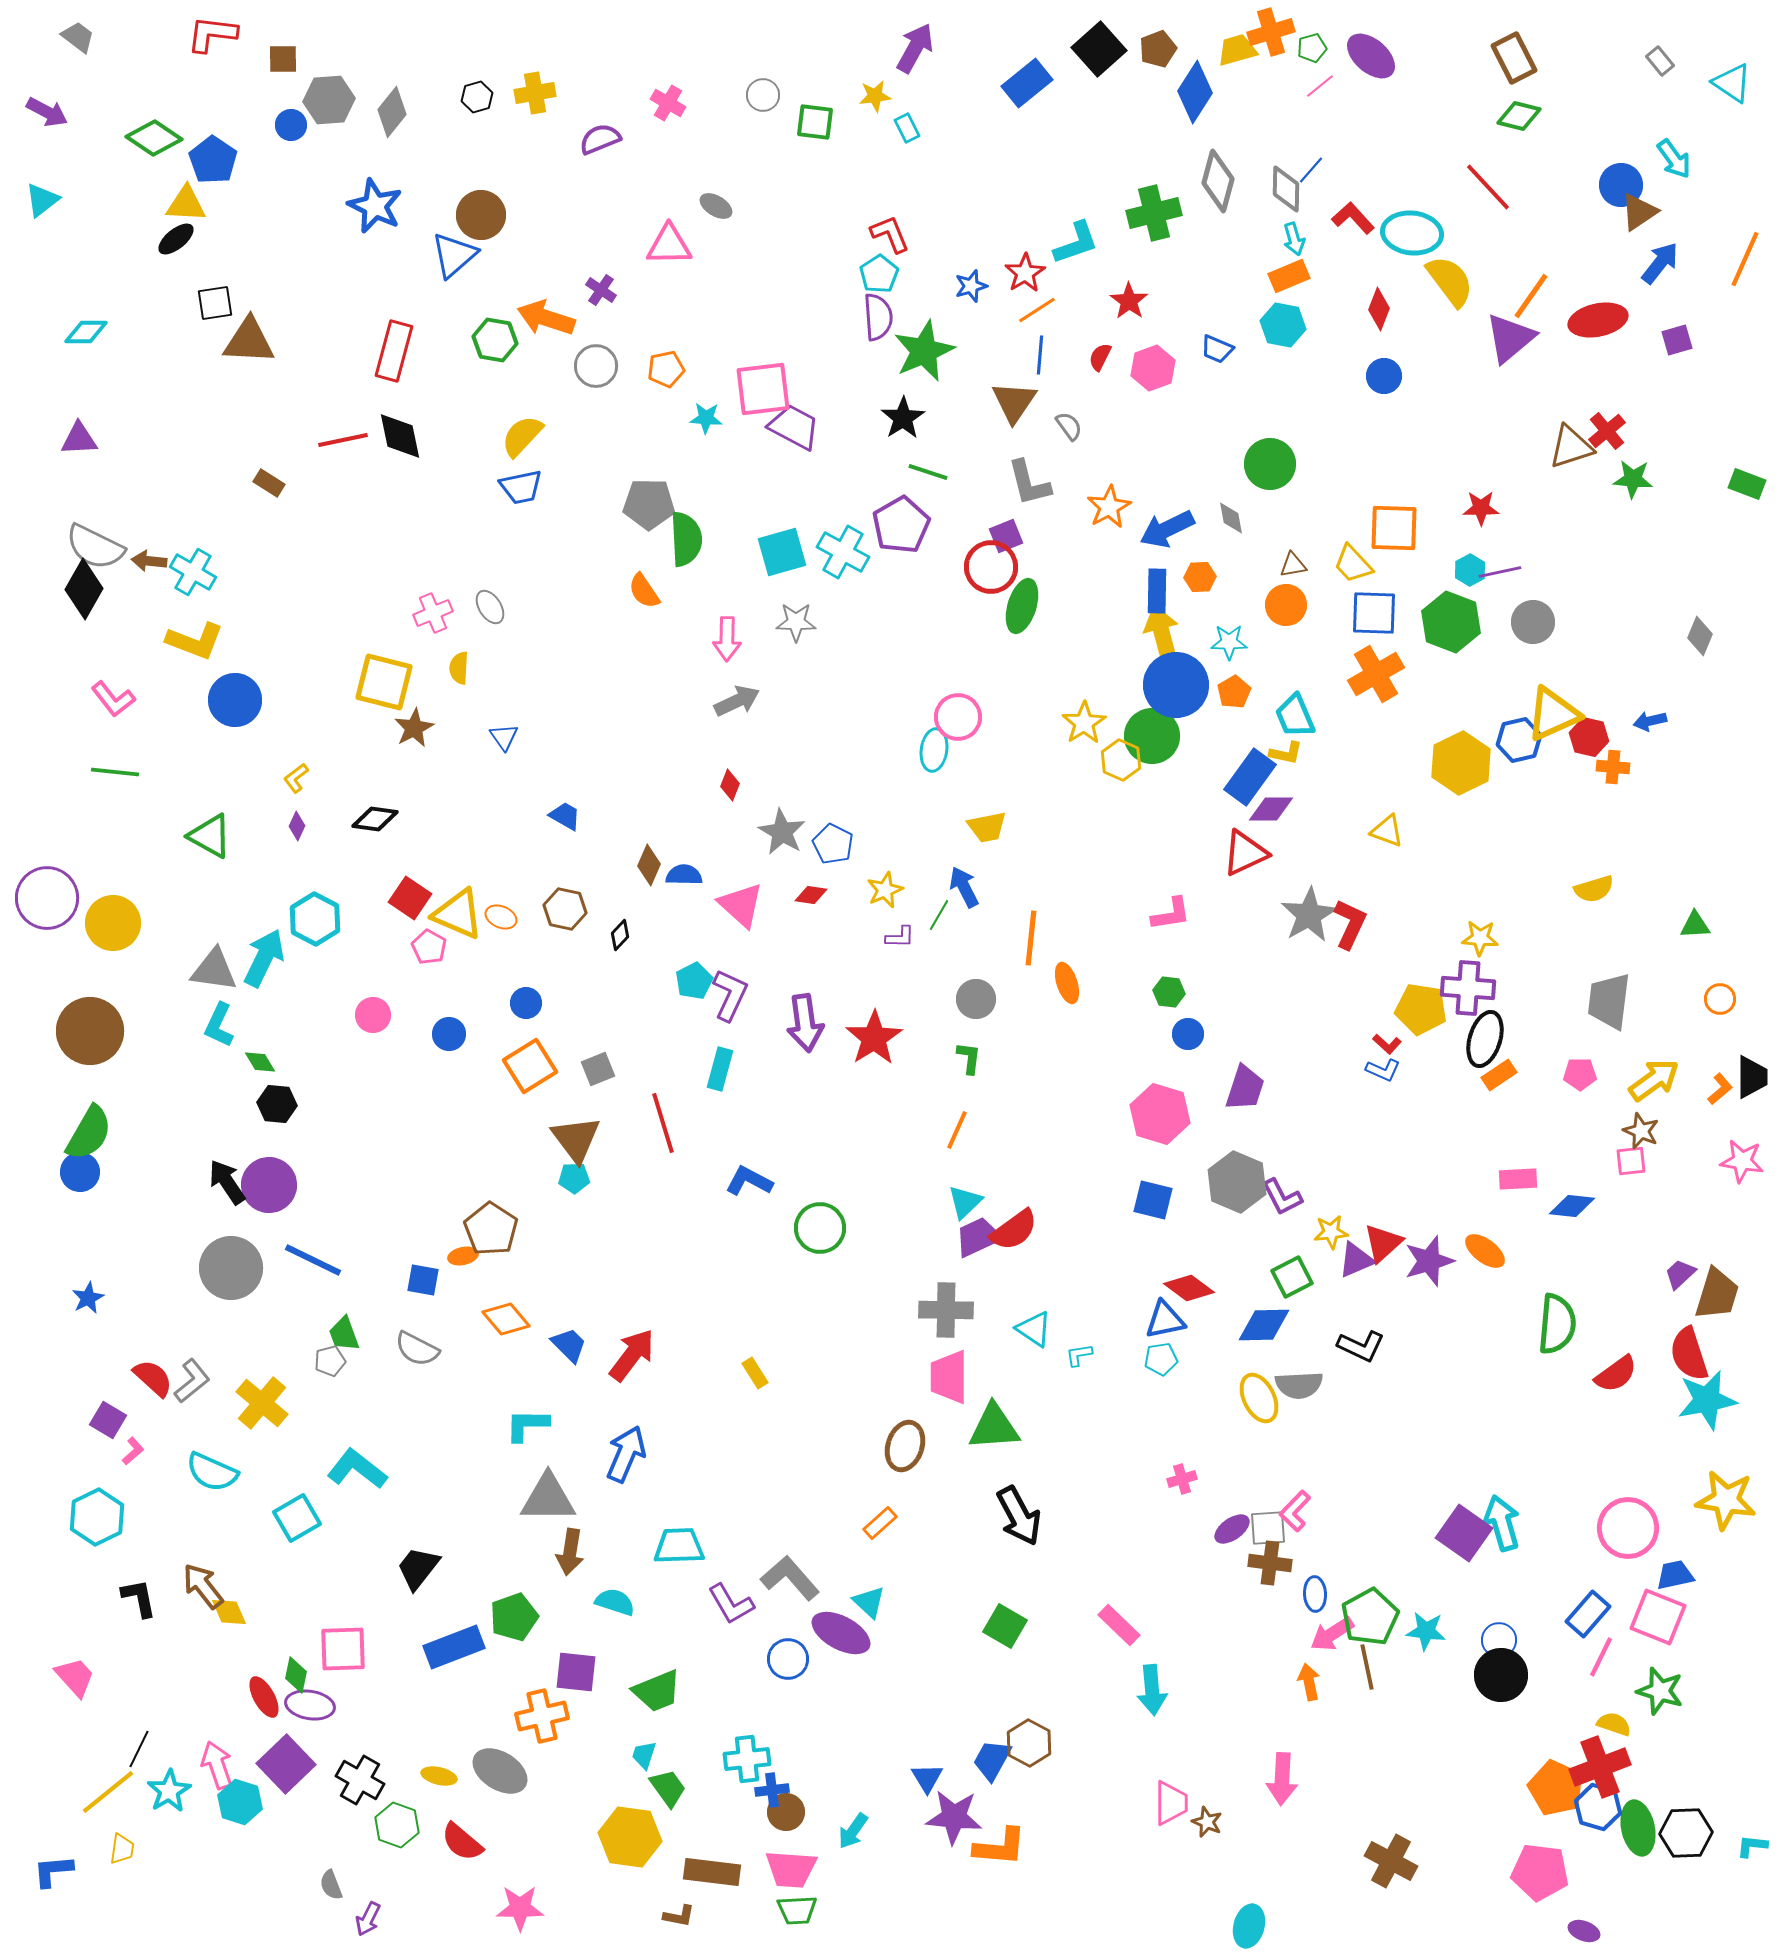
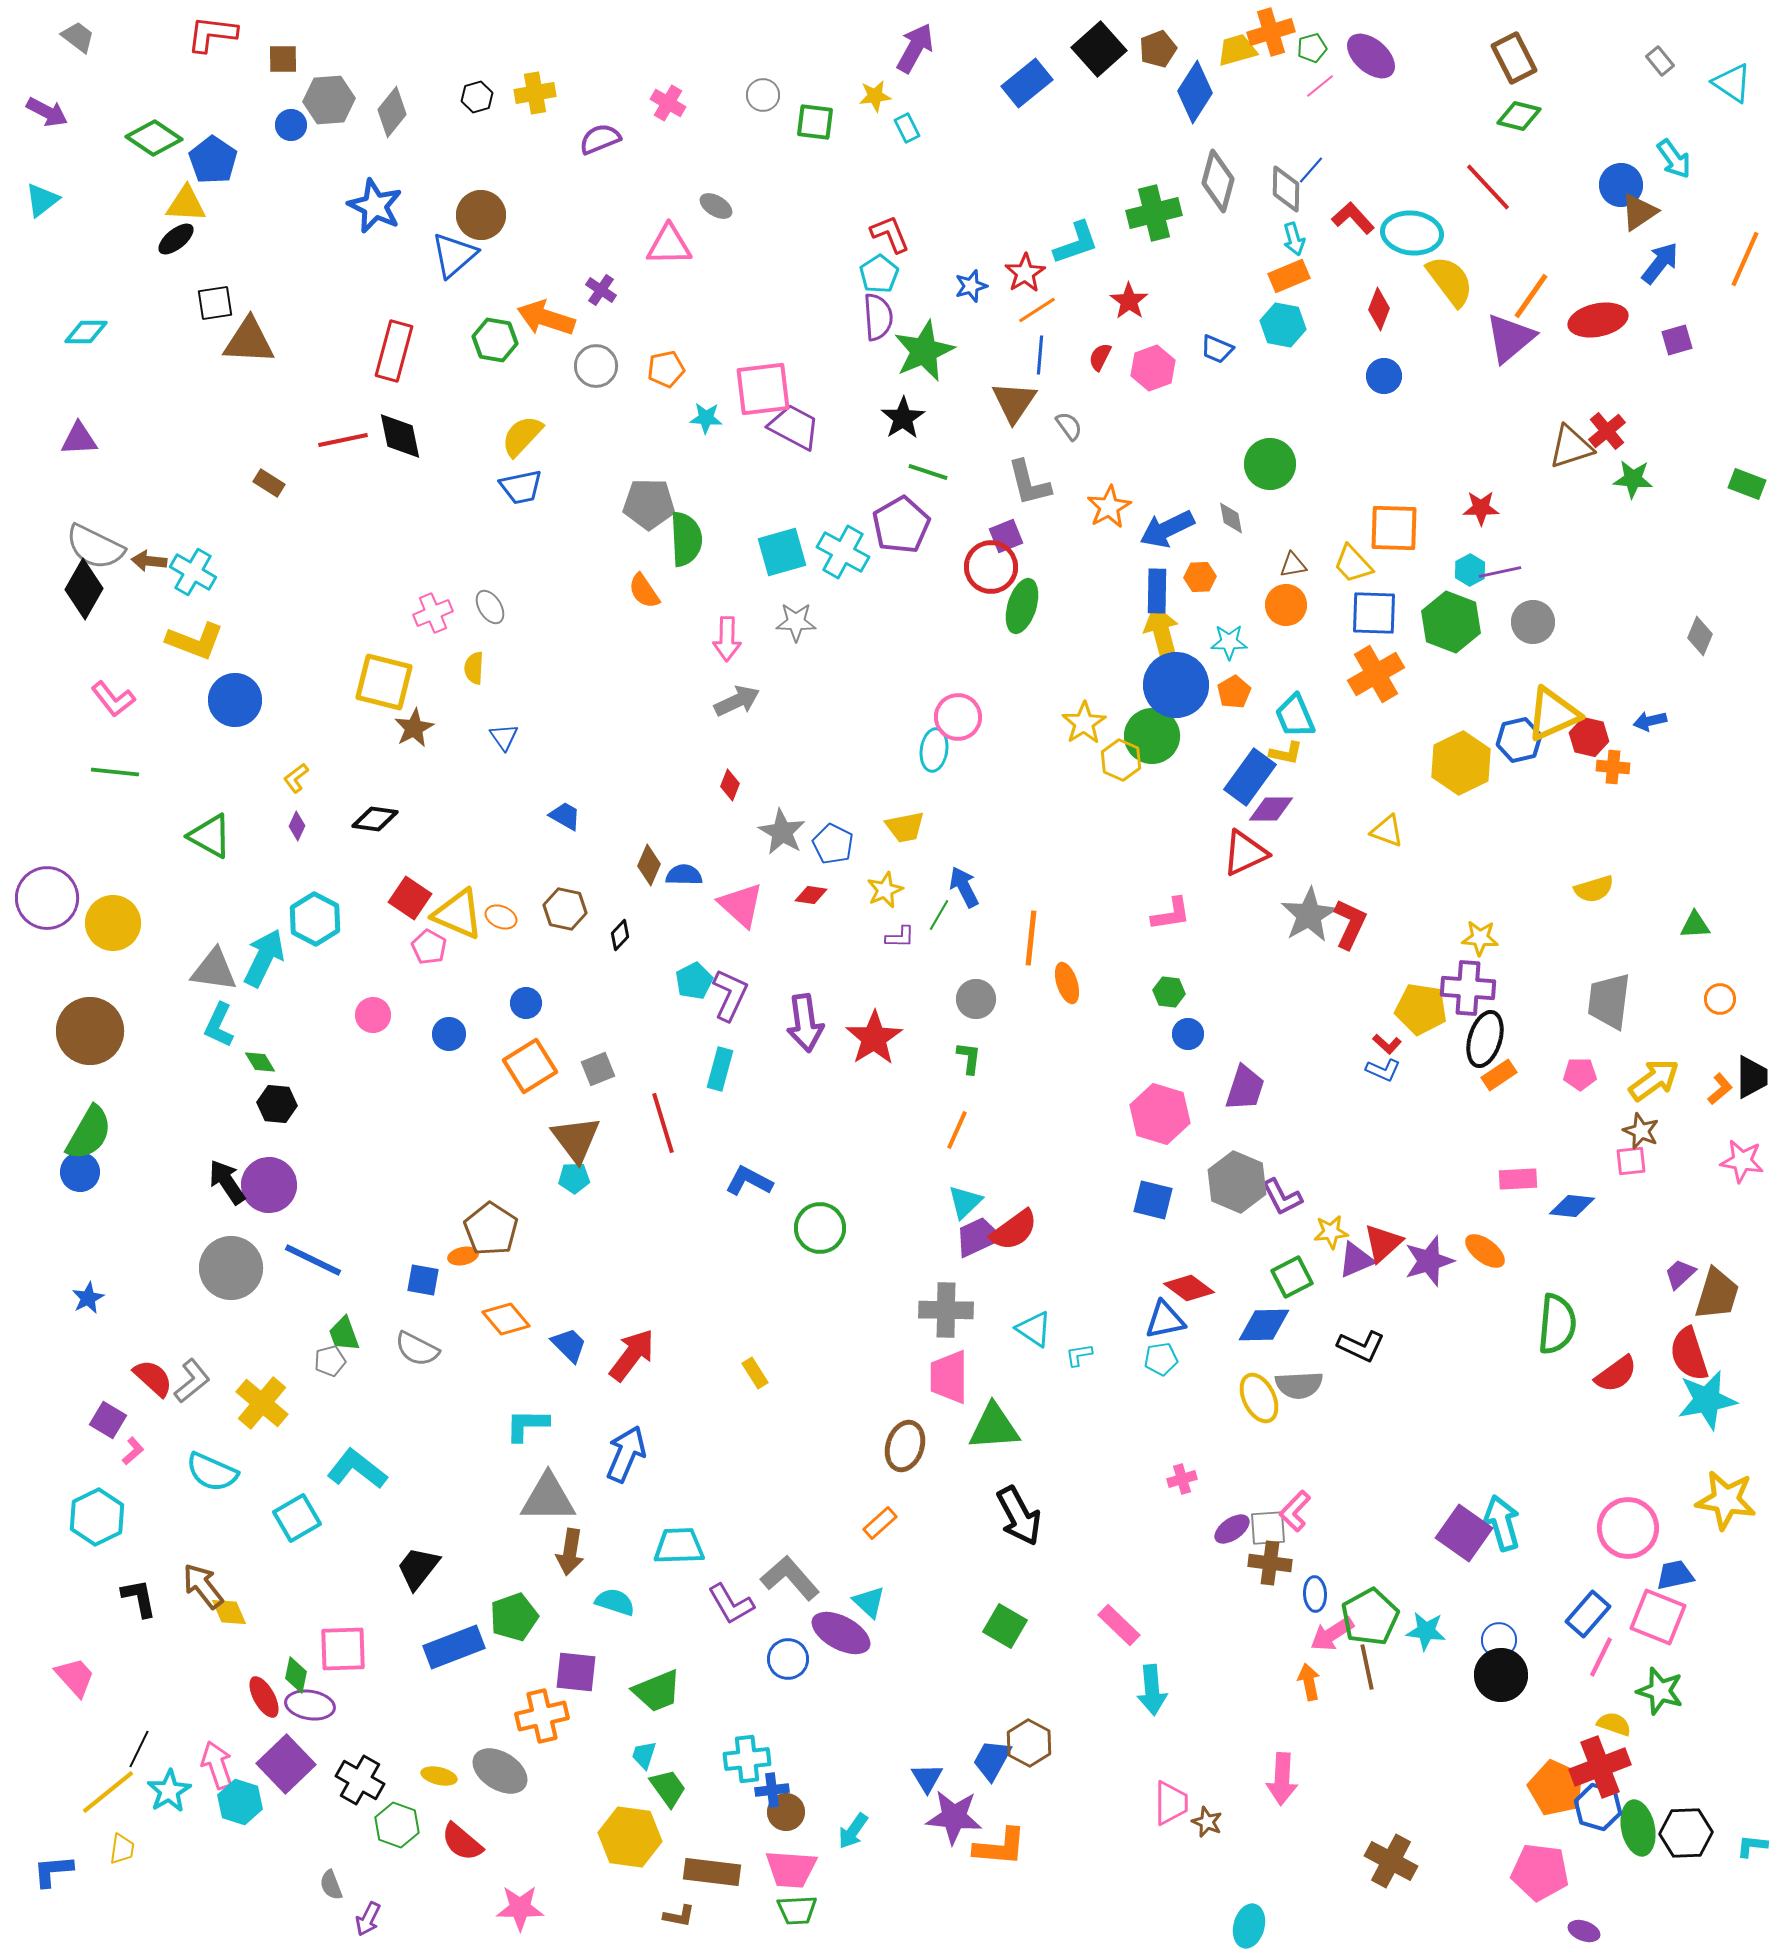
yellow semicircle at (459, 668): moved 15 px right
yellow trapezoid at (987, 827): moved 82 px left
